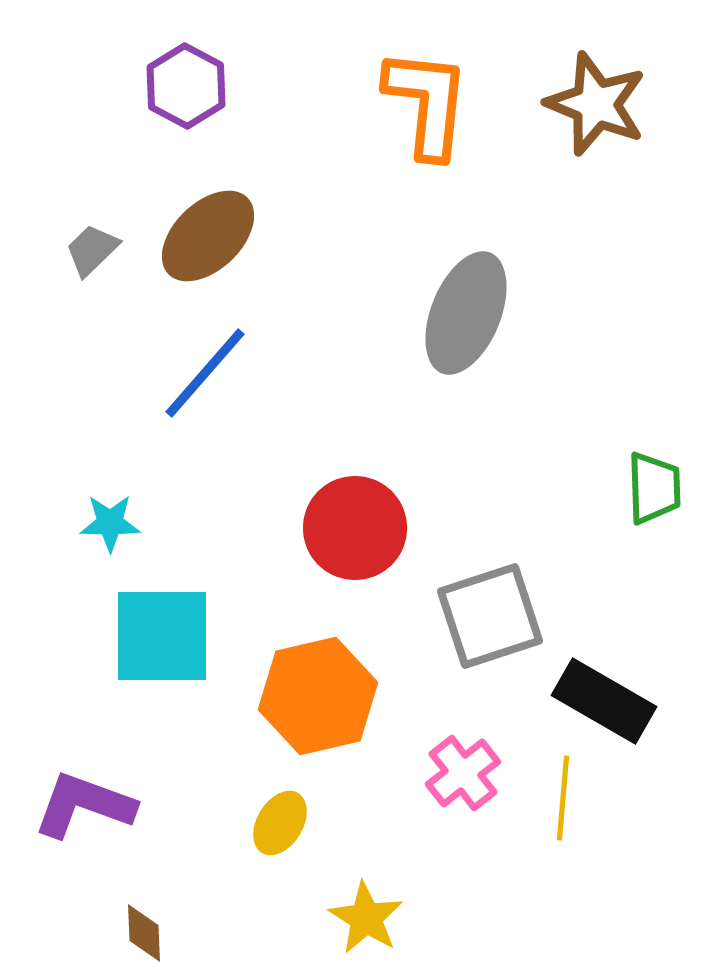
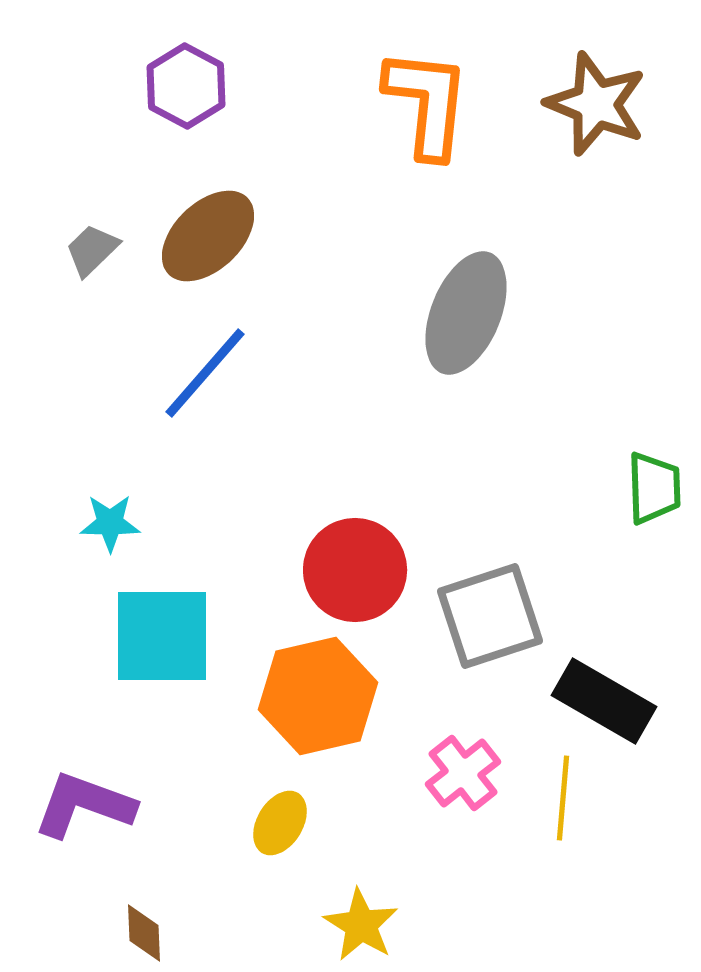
red circle: moved 42 px down
yellow star: moved 5 px left, 7 px down
